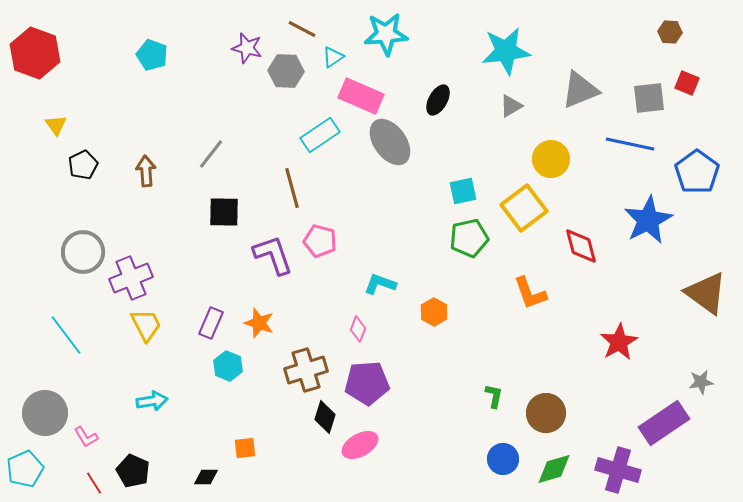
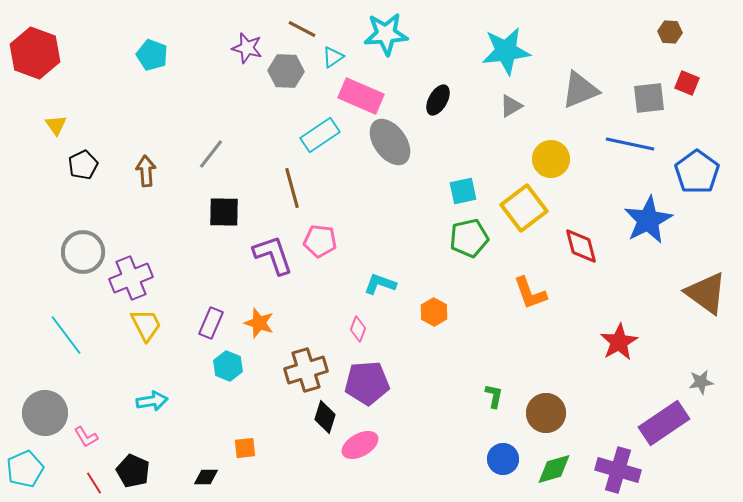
pink pentagon at (320, 241): rotated 8 degrees counterclockwise
